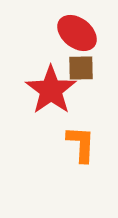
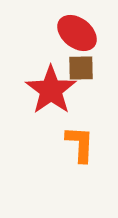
orange L-shape: moved 1 px left
